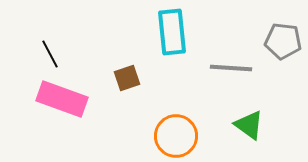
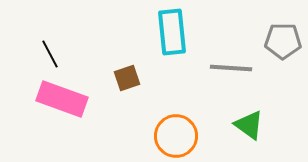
gray pentagon: rotated 6 degrees counterclockwise
